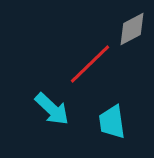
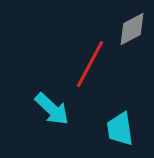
red line: rotated 18 degrees counterclockwise
cyan trapezoid: moved 8 px right, 7 px down
